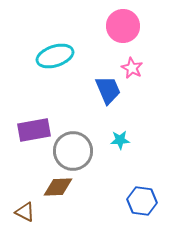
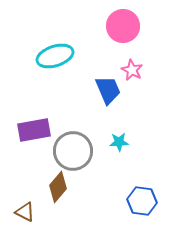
pink star: moved 2 px down
cyan star: moved 1 px left, 2 px down
brown diamond: rotated 48 degrees counterclockwise
